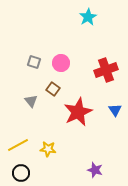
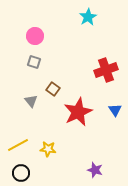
pink circle: moved 26 px left, 27 px up
